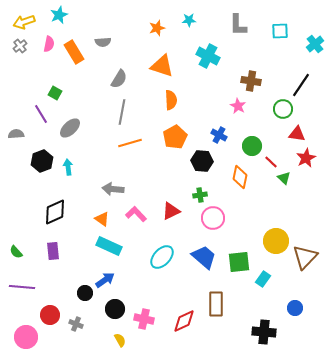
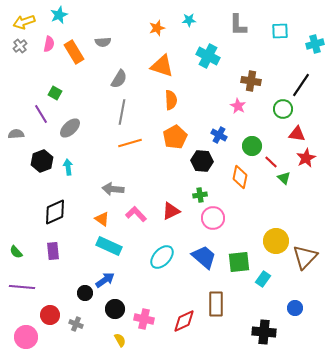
cyan cross at (315, 44): rotated 24 degrees clockwise
